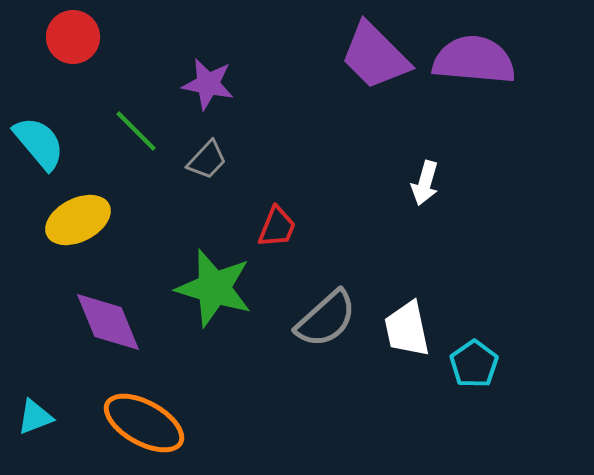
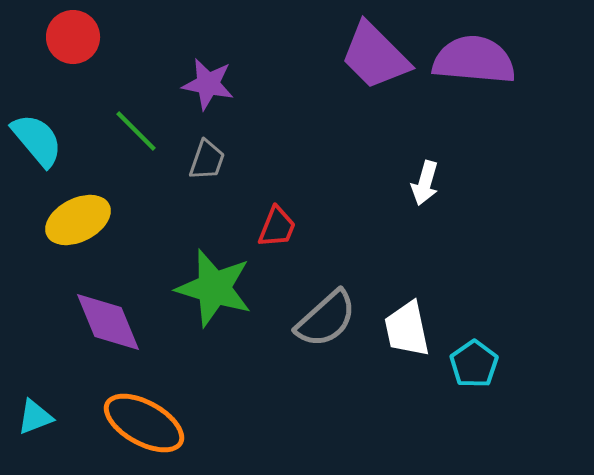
cyan semicircle: moved 2 px left, 3 px up
gray trapezoid: rotated 24 degrees counterclockwise
